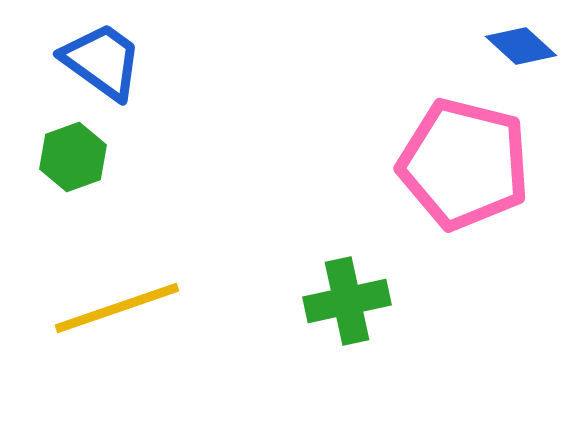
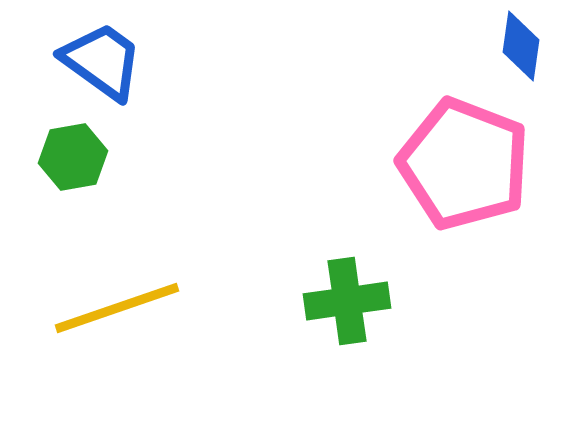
blue diamond: rotated 56 degrees clockwise
green hexagon: rotated 10 degrees clockwise
pink pentagon: rotated 7 degrees clockwise
green cross: rotated 4 degrees clockwise
